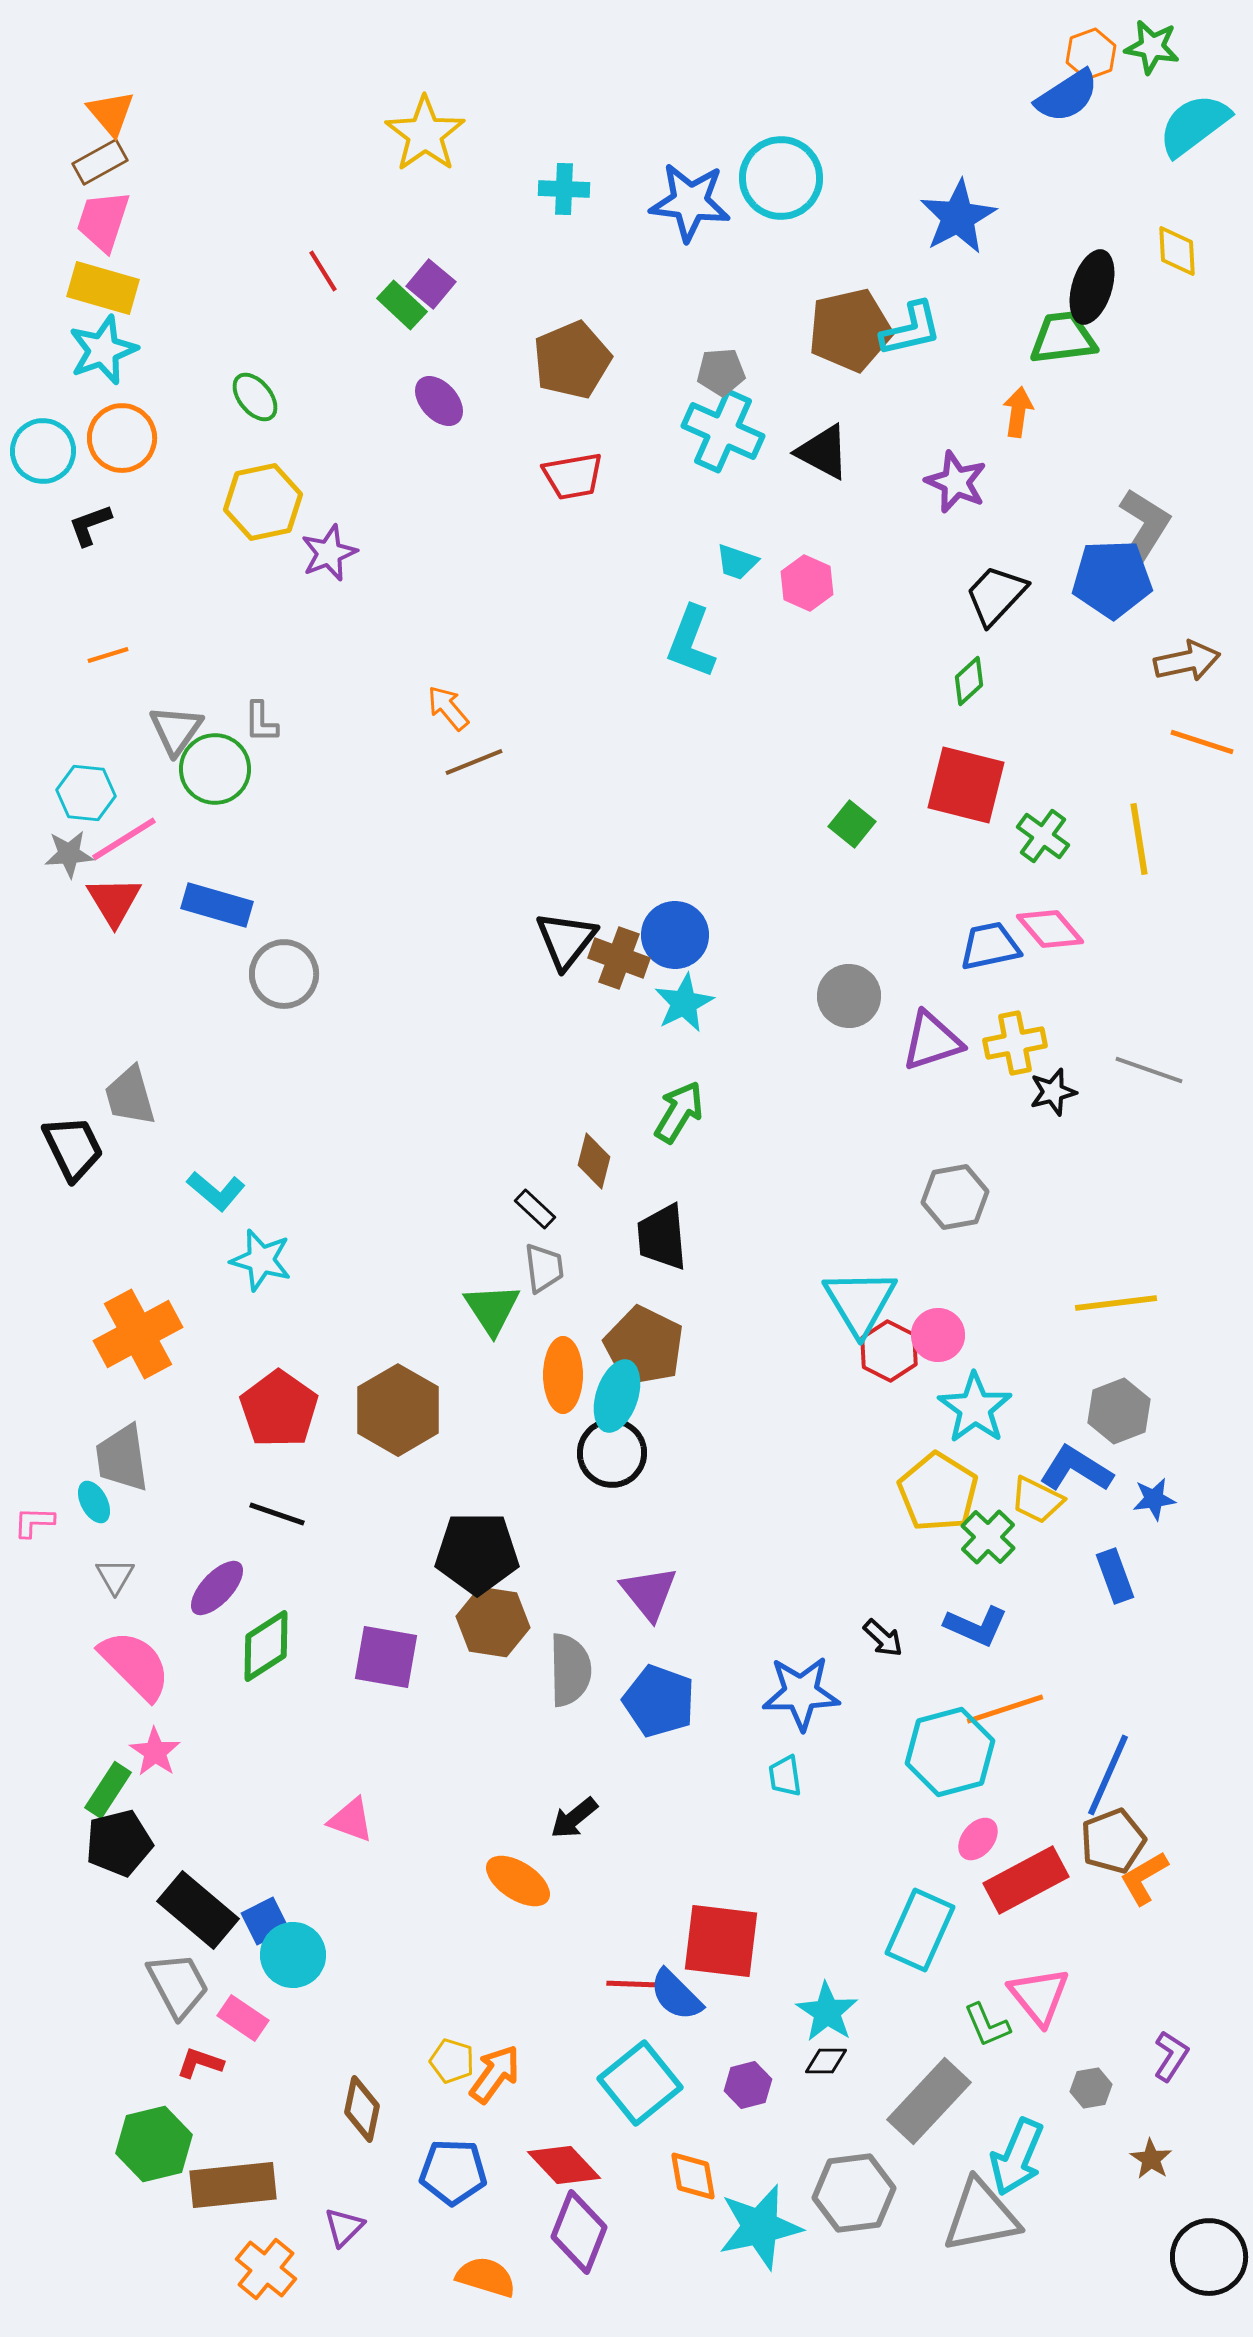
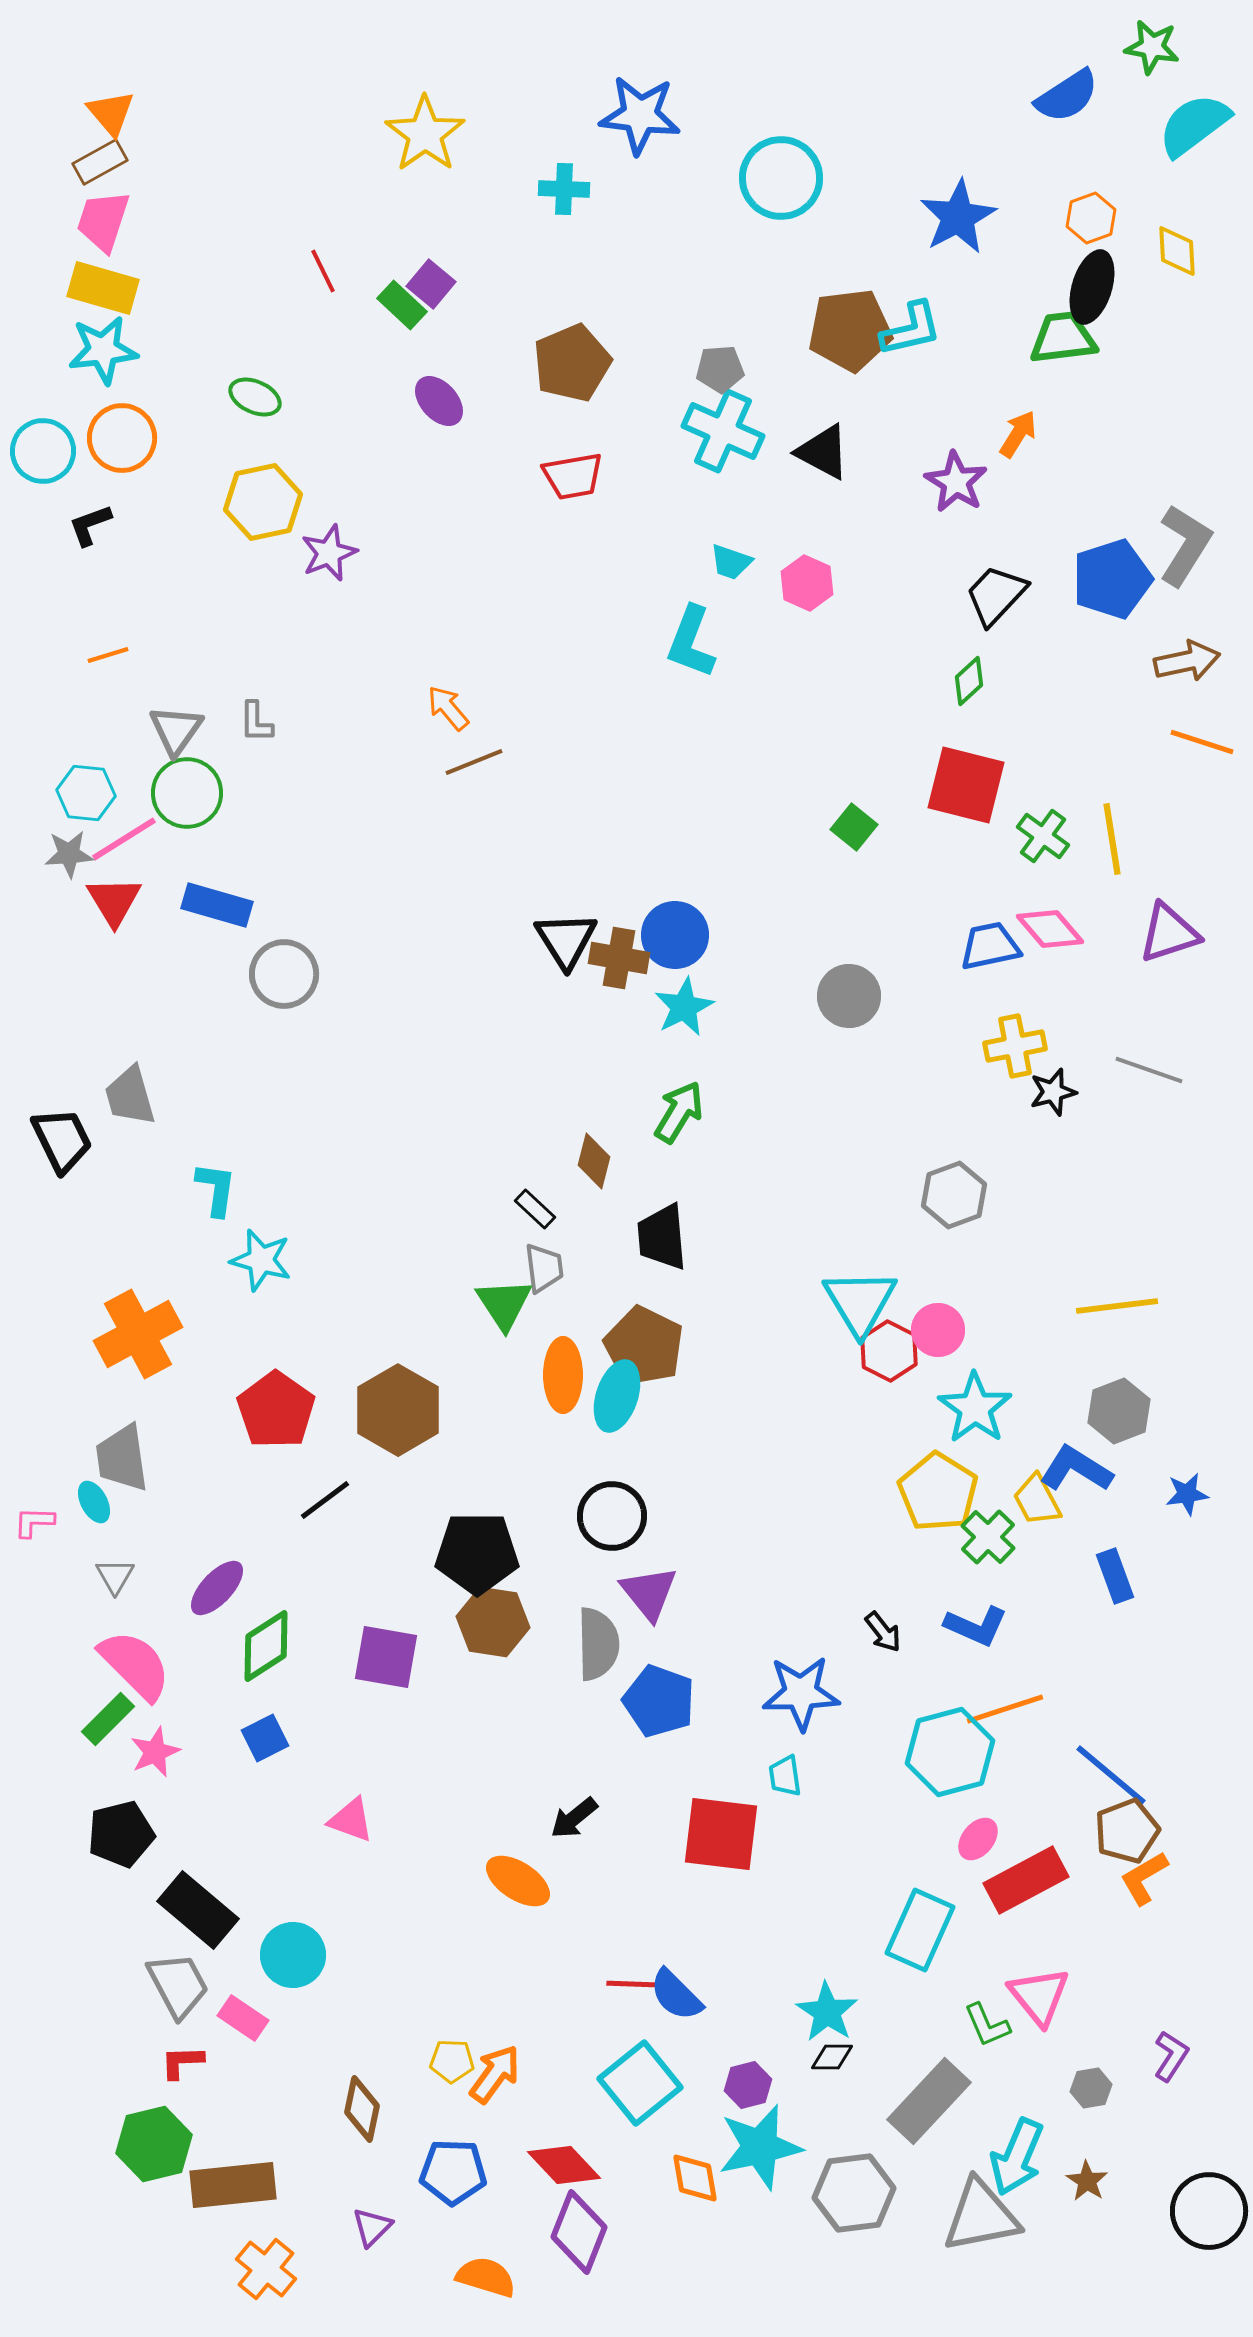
orange hexagon at (1091, 54): moved 164 px down
blue star at (690, 202): moved 50 px left, 87 px up
red line at (323, 271): rotated 6 degrees clockwise
brown pentagon at (850, 330): rotated 6 degrees clockwise
cyan star at (103, 350): rotated 14 degrees clockwise
brown pentagon at (572, 360): moved 3 px down
gray pentagon at (721, 372): moved 1 px left, 3 px up
green ellipse at (255, 397): rotated 27 degrees counterclockwise
orange arrow at (1018, 412): moved 22 px down; rotated 24 degrees clockwise
purple star at (956, 482): rotated 8 degrees clockwise
gray L-shape at (1143, 529): moved 42 px right, 16 px down
cyan trapezoid at (737, 562): moved 6 px left
blue pentagon at (1112, 579): rotated 16 degrees counterclockwise
gray L-shape at (261, 722): moved 5 px left
green circle at (215, 769): moved 28 px left, 24 px down
green square at (852, 824): moved 2 px right, 3 px down
yellow line at (1139, 839): moved 27 px left
black triangle at (566, 940): rotated 10 degrees counterclockwise
brown cross at (619, 958): rotated 10 degrees counterclockwise
cyan star at (684, 1003): moved 4 px down
purple triangle at (932, 1041): moved 237 px right, 108 px up
yellow cross at (1015, 1043): moved 3 px down
black trapezoid at (73, 1148): moved 11 px left, 8 px up
cyan L-shape at (216, 1191): moved 2 px up; rotated 122 degrees counterclockwise
gray hexagon at (955, 1197): moved 1 px left, 2 px up; rotated 10 degrees counterclockwise
yellow line at (1116, 1303): moved 1 px right, 3 px down
green triangle at (492, 1309): moved 12 px right, 5 px up
pink circle at (938, 1335): moved 5 px up
red pentagon at (279, 1409): moved 3 px left, 1 px down
black circle at (612, 1453): moved 63 px down
blue star at (1154, 1499): moved 33 px right, 5 px up
yellow trapezoid at (1037, 1500): rotated 36 degrees clockwise
black line at (277, 1514): moved 48 px right, 14 px up; rotated 56 degrees counterclockwise
black arrow at (883, 1638): moved 6 px up; rotated 9 degrees clockwise
gray semicircle at (570, 1670): moved 28 px right, 26 px up
pink star at (155, 1752): rotated 15 degrees clockwise
blue line at (1108, 1775): moved 3 px right; rotated 74 degrees counterclockwise
green rectangle at (108, 1790): moved 71 px up; rotated 12 degrees clockwise
brown pentagon at (1113, 1841): moved 14 px right, 10 px up
black pentagon at (119, 1843): moved 2 px right, 9 px up
blue square at (265, 1921): moved 183 px up
red square at (721, 1941): moved 107 px up
yellow pentagon at (452, 2061): rotated 15 degrees counterclockwise
black diamond at (826, 2061): moved 6 px right, 4 px up
red L-shape at (200, 2063): moved 18 px left, 1 px up; rotated 21 degrees counterclockwise
brown star at (1151, 2159): moved 64 px left, 22 px down
orange diamond at (693, 2176): moved 2 px right, 2 px down
purple triangle at (344, 2227): moved 28 px right
cyan star at (760, 2227): moved 80 px up
black circle at (1209, 2257): moved 46 px up
